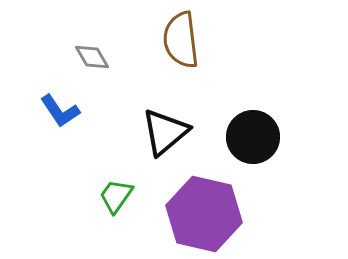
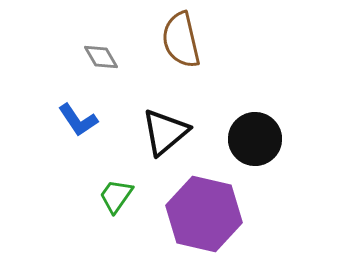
brown semicircle: rotated 6 degrees counterclockwise
gray diamond: moved 9 px right
blue L-shape: moved 18 px right, 9 px down
black circle: moved 2 px right, 2 px down
